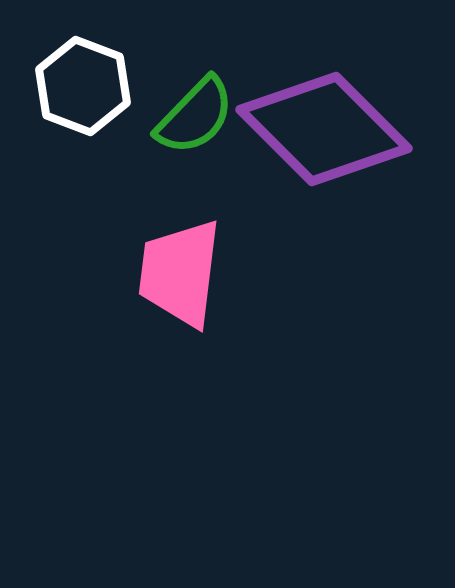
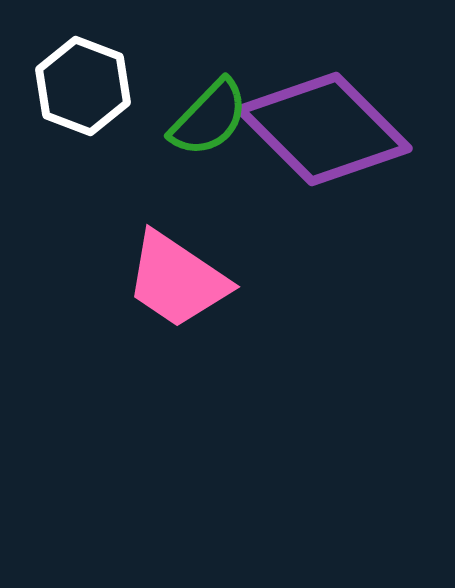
green semicircle: moved 14 px right, 2 px down
pink trapezoid: moved 3 px left, 7 px down; rotated 63 degrees counterclockwise
